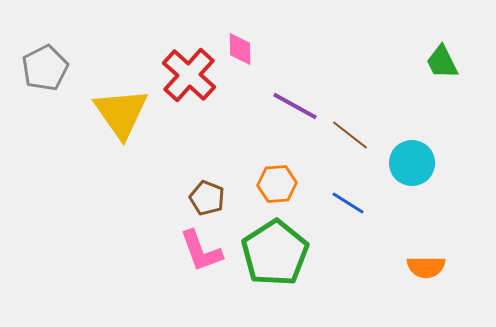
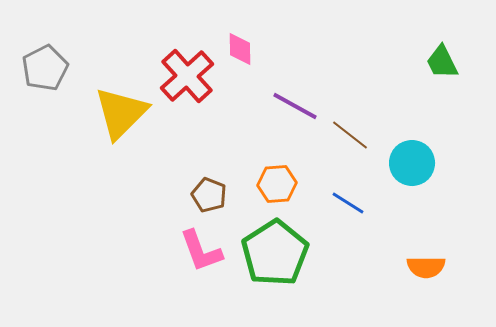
red cross: moved 2 px left, 1 px down; rotated 6 degrees clockwise
yellow triangle: rotated 20 degrees clockwise
brown pentagon: moved 2 px right, 3 px up
